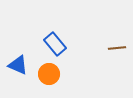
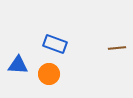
blue rectangle: rotated 30 degrees counterclockwise
blue triangle: rotated 20 degrees counterclockwise
